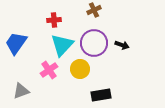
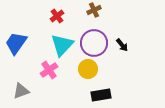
red cross: moved 3 px right, 4 px up; rotated 32 degrees counterclockwise
black arrow: rotated 32 degrees clockwise
yellow circle: moved 8 px right
